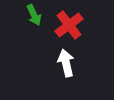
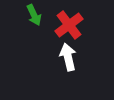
white arrow: moved 2 px right, 6 px up
